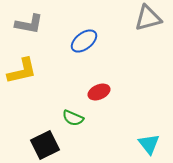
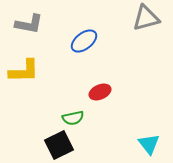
gray triangle: moved 2 px left
yellow L-shape: moved 2 px right; rotated 12 degrees clockwise
red ellipse: moved 1 px right
green semicircle: rotated 35 degrees counterclockwise
black square: moved 14 px right
